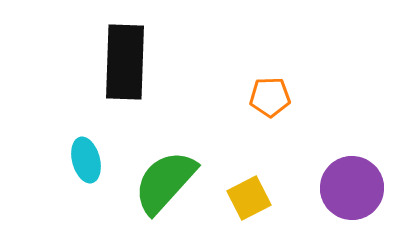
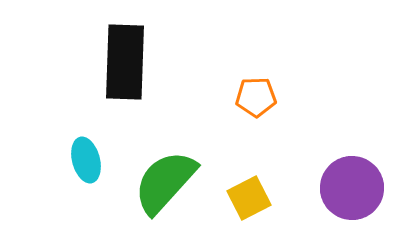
orange pentagon: moved 14 px left
